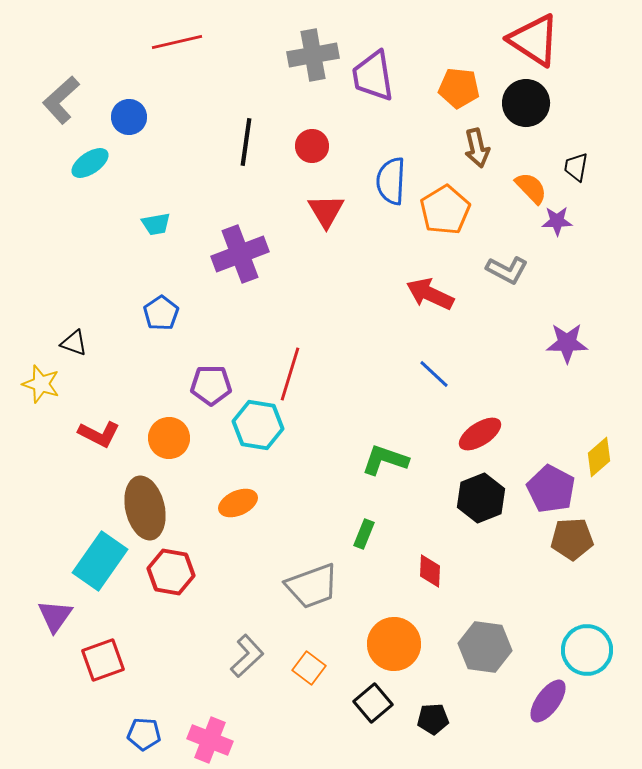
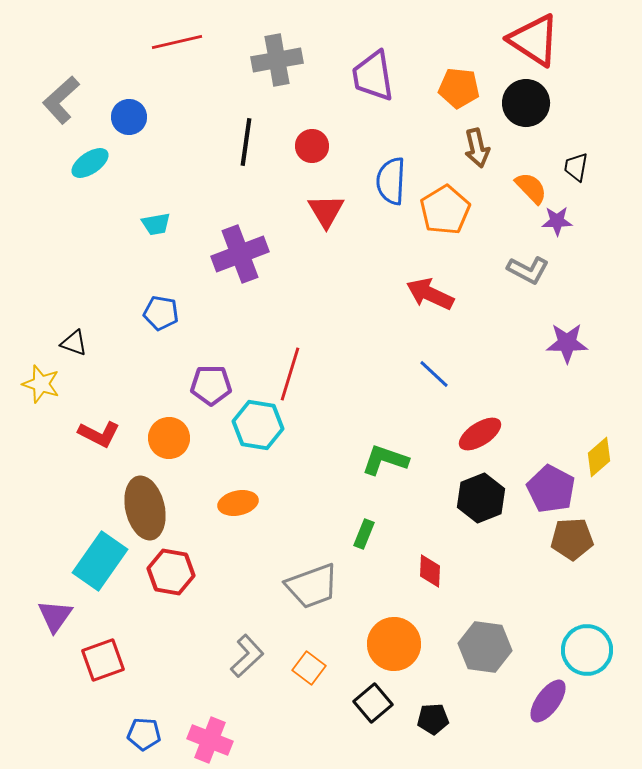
gray cross at (313, 55): moved 36 px left, 5 px down
gray L-shape at (507, 270): moved 21 px right
blue pentagon at (161, 313): rotated 28 degrees counterclockwise
orange ellipse at (238, 503): rotated 12 degrees clockwise
